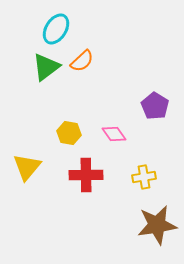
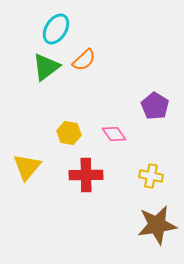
orange semicircle: moved 2 px right, 1 px up
yellow cross: moved 7 px right, 1 px up; rotated 20 degrees clockwise
